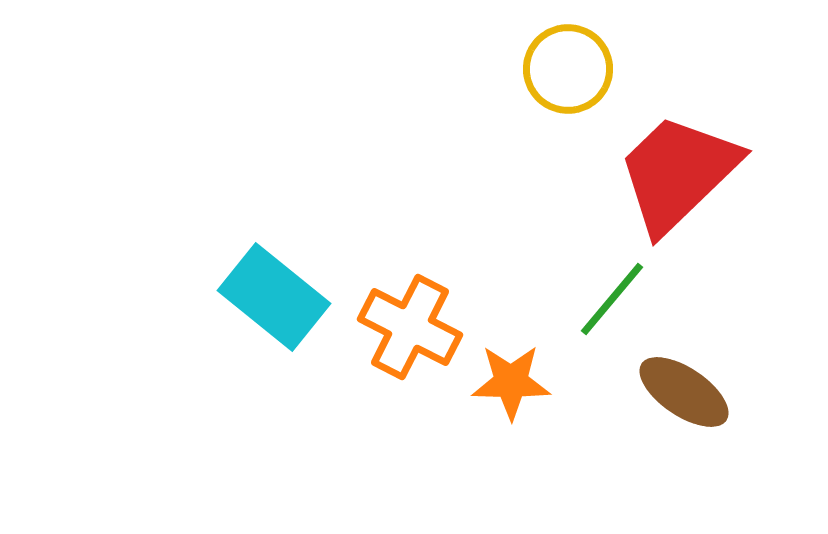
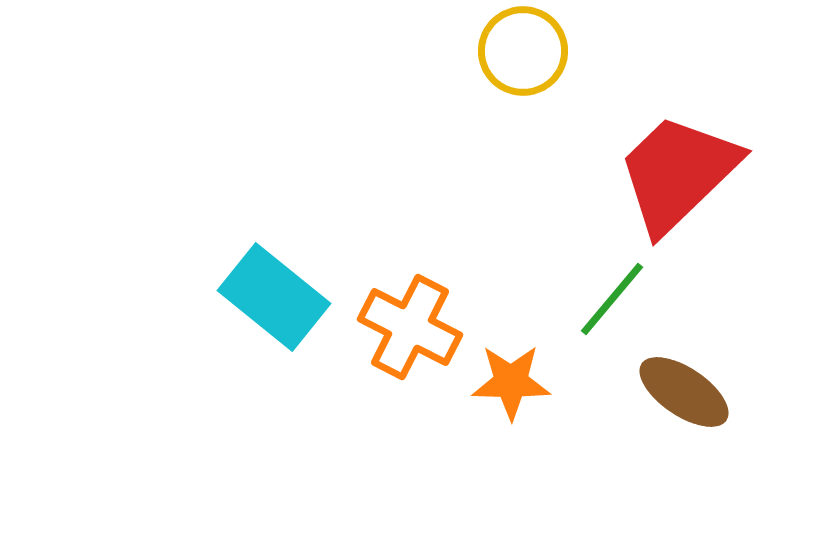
yellow circle: moved 45 px left, 18 px up
